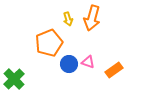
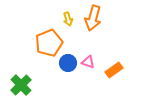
orange arrow: moved 1 px right
blue circle: moved 1 px left, 1 px up
green cross: moved 7 px right, 6 px down
